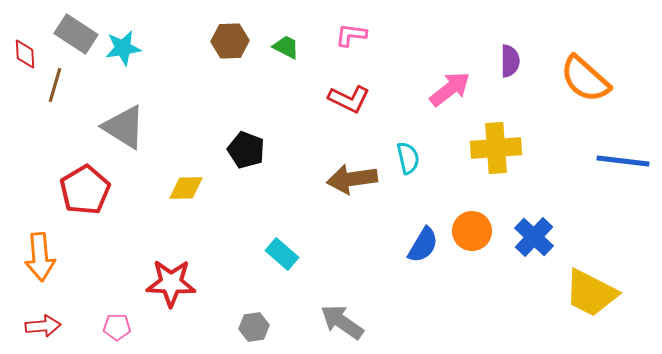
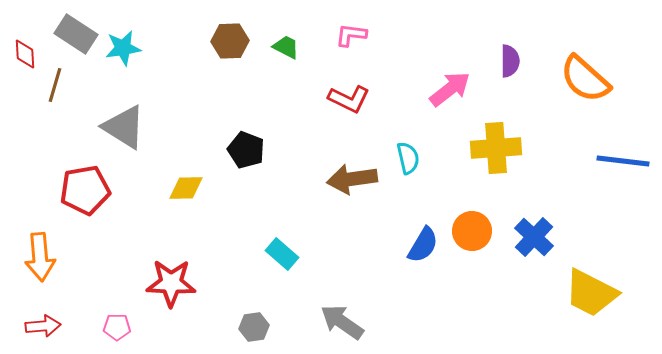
red pentagon: rotated 21 degrees clockwise
